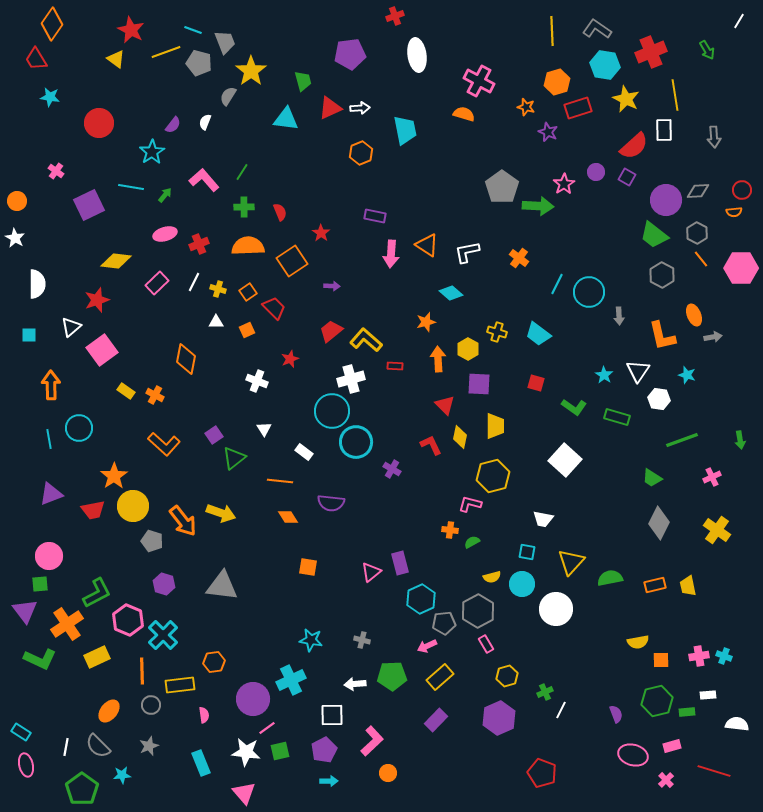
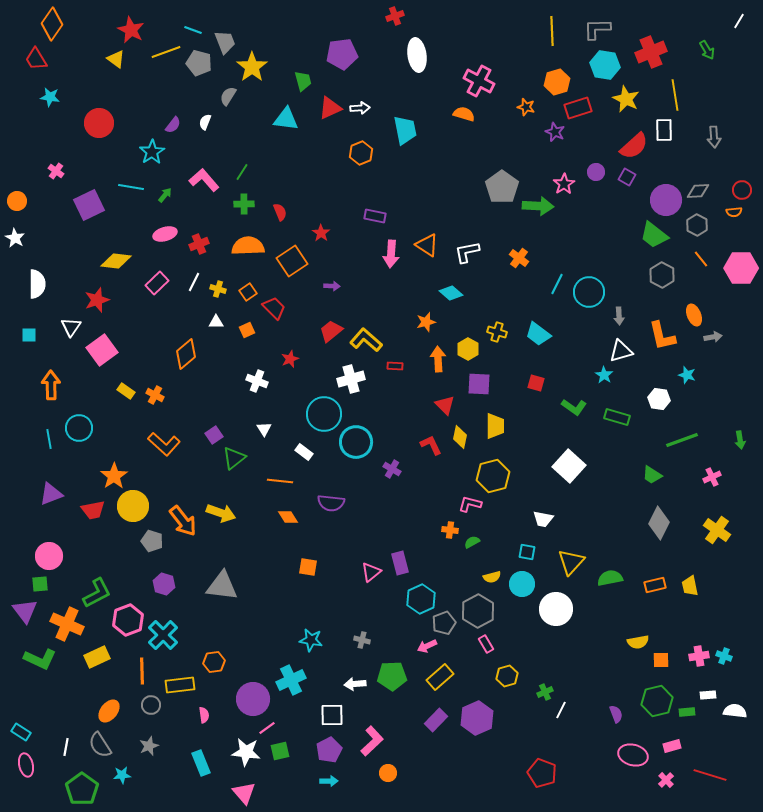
gray L-shape at (597, 29): rotated 36 degrees counterclockwise
purple pentagon at (350, 54): moved 8 px left
yellow star at (251, 71): moved 1 px right, 4 px up
purple star at (548, 132): moved 7 px right
green cross at (244, 207): moved 3 px up
gray hexagon at (697, 233): moved 8 px up
white triangle at (71, 327): rotated 15 degrees counterclockwise
orange diamond at (186, 359): moved 5 px up; rotated 40 degrees clockwise
white triangle at (638, 371): moved 17 px left, 20 px up; rotated 40 degrees clockwise
cyan circle at (332, 411): moved 8 px left, 3 px down
white square at (565, 460): moved 4 px right, 6 px down
green trapezoid at (652, 478): moved 3 px up
yellow trapezoid at (688, 586): moved 2 px right
pink hexagon at (128, 620): rotated 16 degrees clockwise
gray pentagon at (444, 623): rotated 15 degrees counterclockwise
orange cross at (67, 624): rotated 32 degrees counterclockwise
purple hexagon at (499, 718): moved 22 px left
white semicircle at (737, 724): moved 2 px left, 13 px up
gray semicircle at (98, 746): moved 2 px right, 1 px up; rotated 12 degrees clockwise
purple pentagon at (324, 750): moved 5 px right
red line at (714, 771): moved 4 px left, 4 px down
